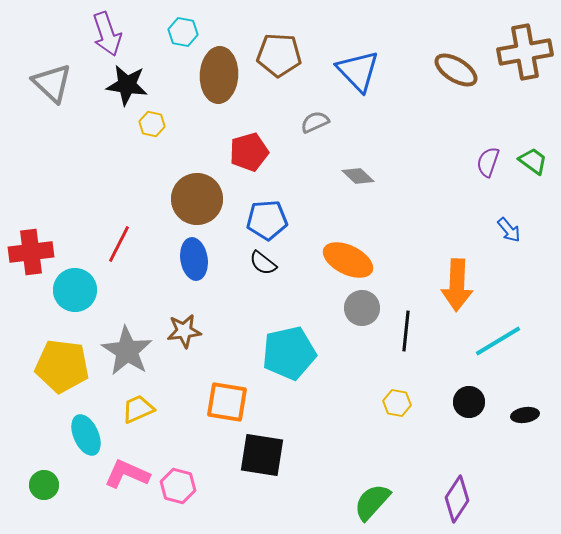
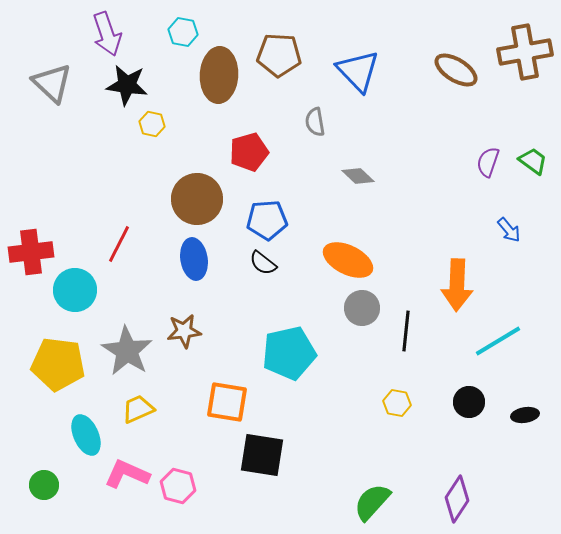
gray semicircle at (315, 122): rotated 76 degrees counterclockwise
yellow pentagon at (62, 366): moved 4 px left, 2 px up
